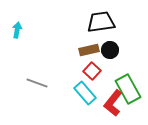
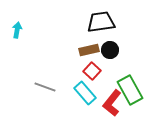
gray line: moved 8 px right, 4 px down
green rectangle: moved 2 px right, 1 px down
red L-shape: moved 1 px left
